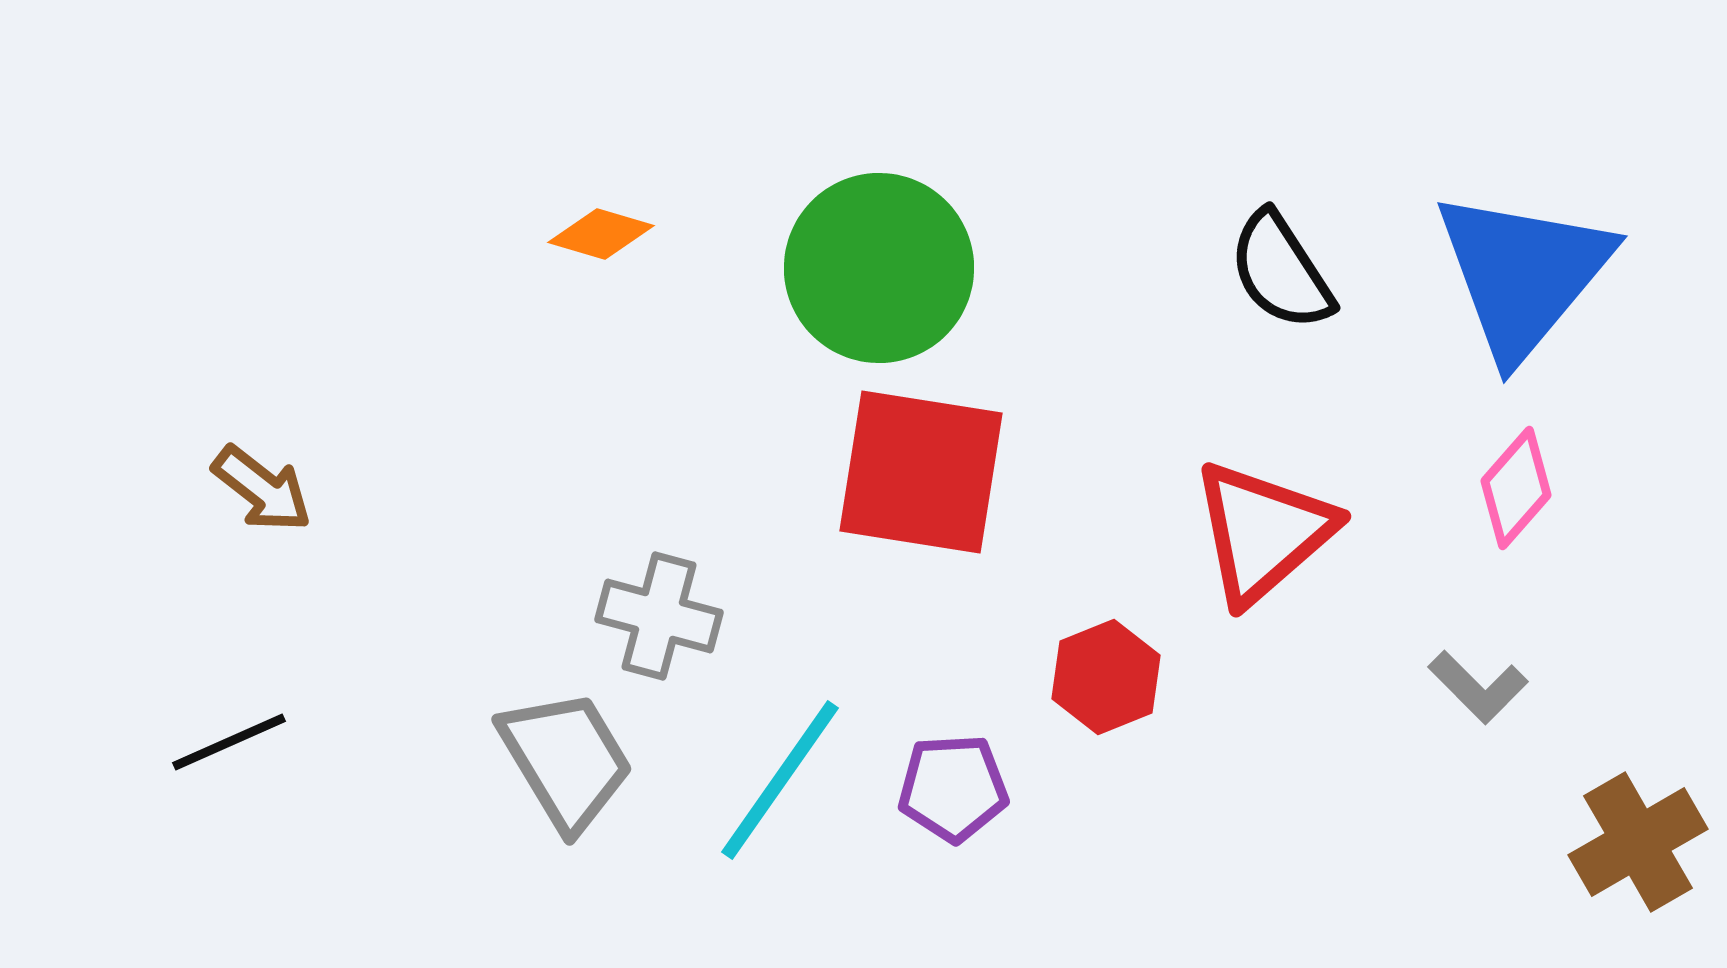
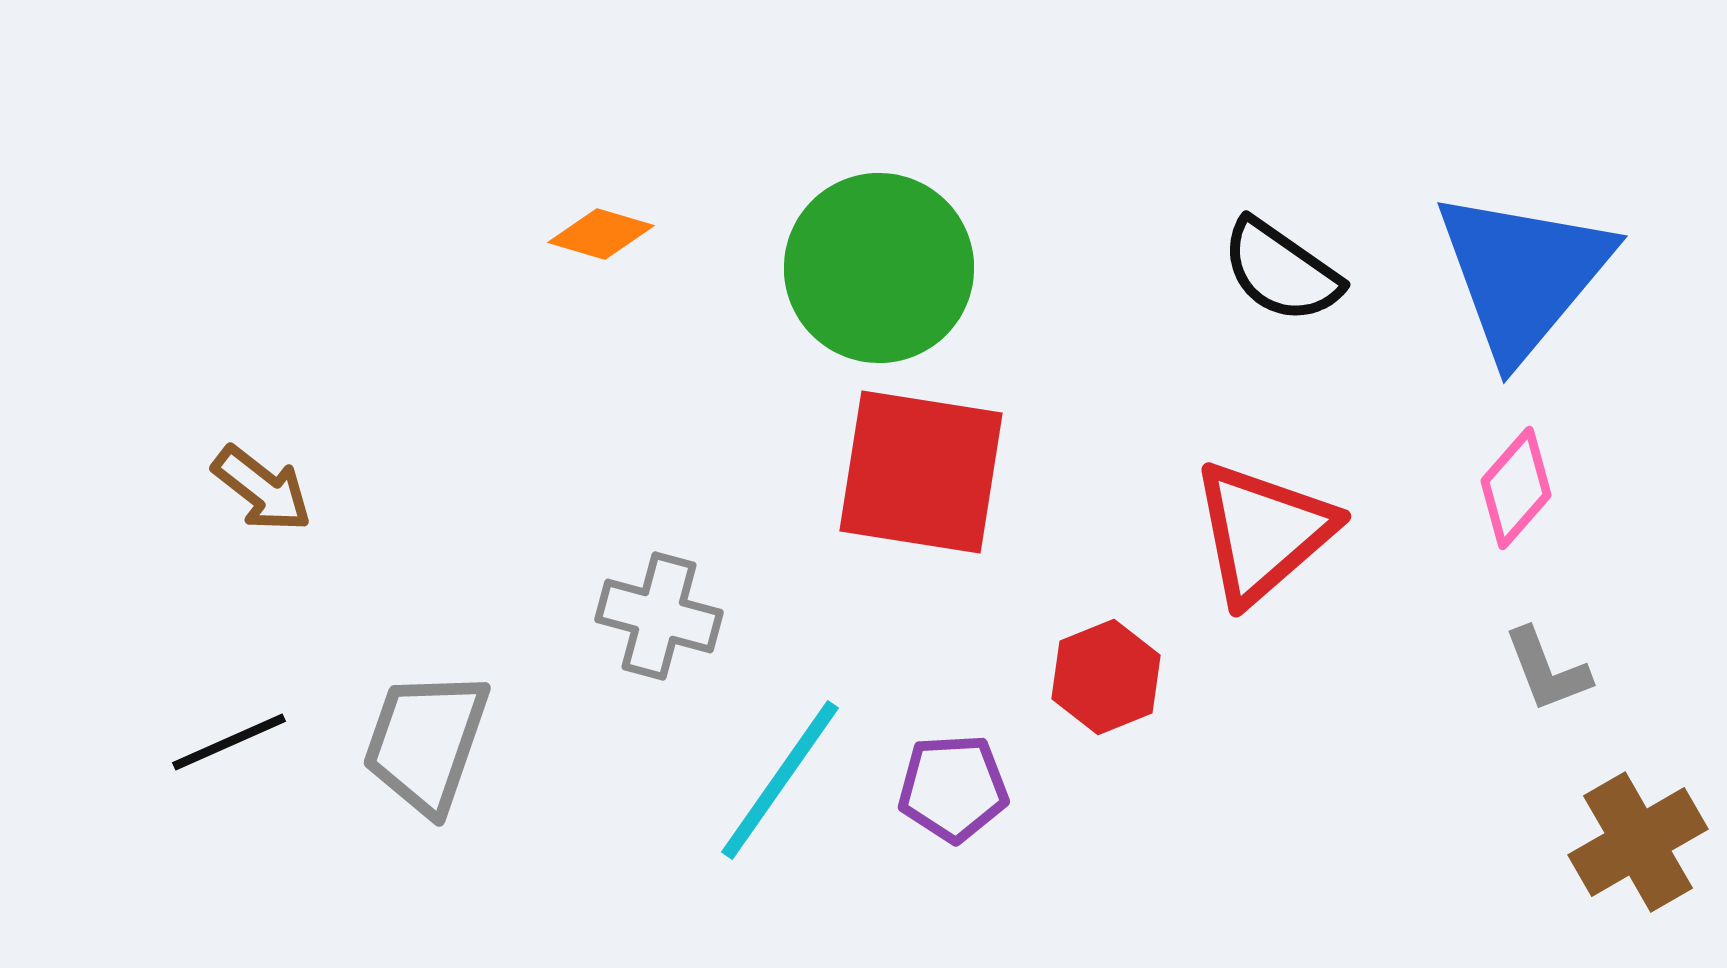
black semicircle: rotated 22 degrees counterclockwise
gray L-shape: moved 69 px right, 17 px up; rotated 24 degrees clockwise
gray trapezoid: moved 140 px left, 18 px up; rotated 130 degrees counterclockwise
